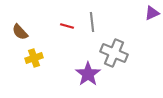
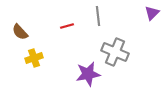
purple triangle: rotated 21 degrees counterclockwise
gray line: moved 6 px right, 6 px up
red line: rotated 32 degrees counterclockwise
gray cross: moved 1 px right, 1 px up
purple star: rotated 25 degrees clockwise
